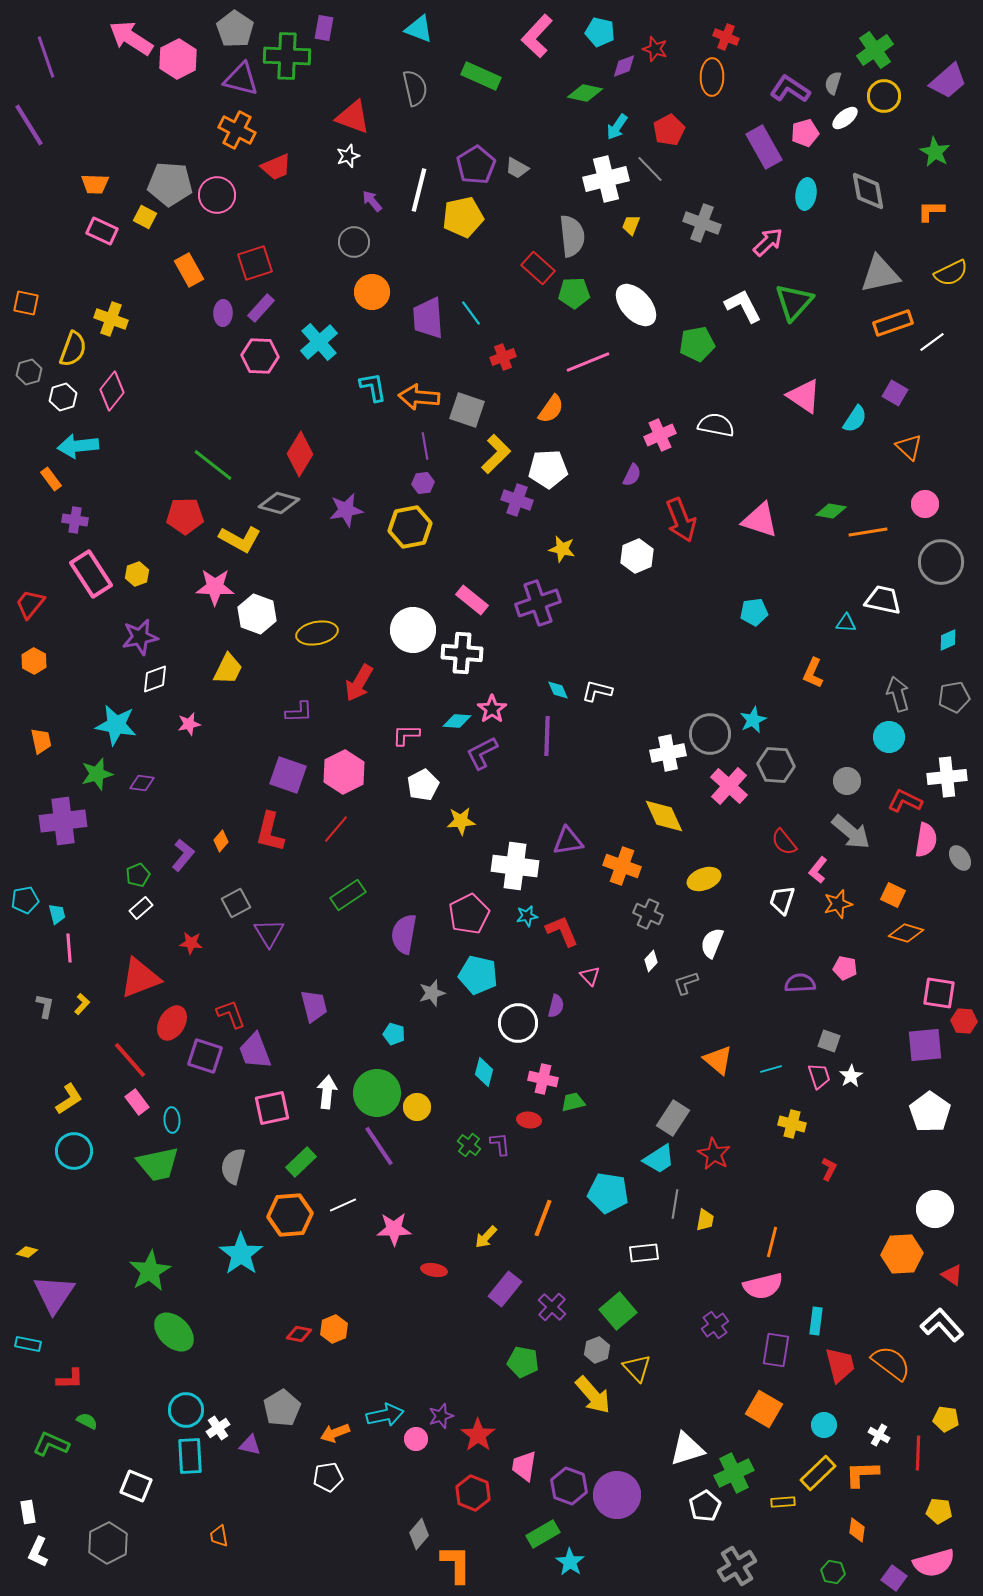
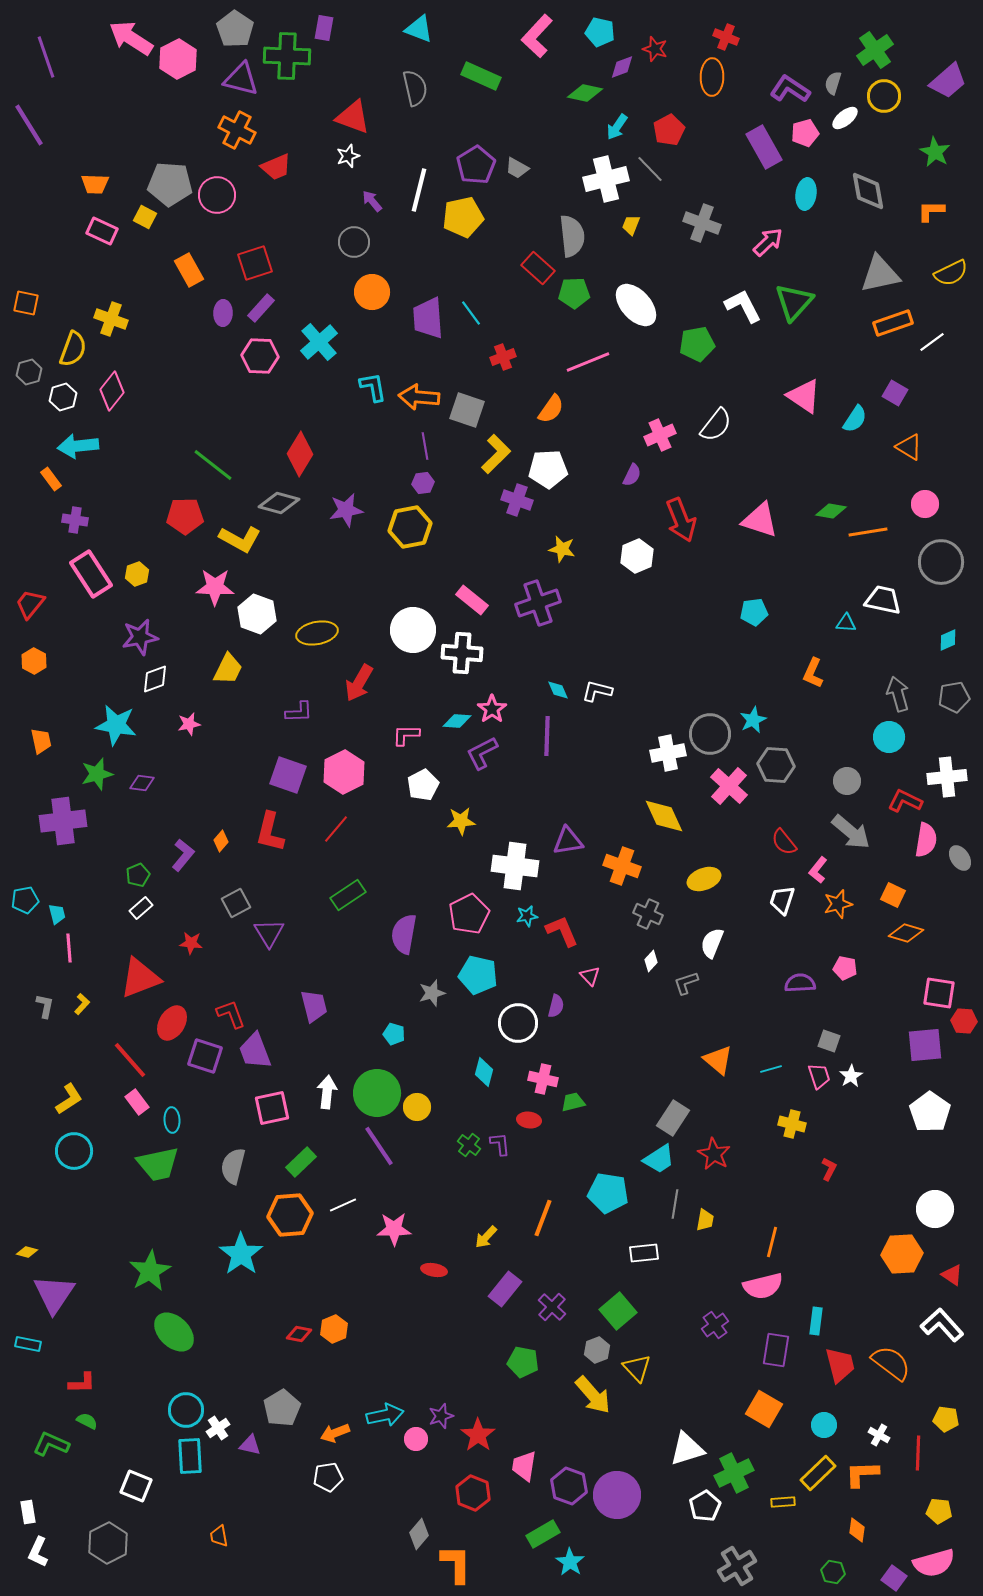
purple diamond at (624, 66): moved 2 px left, 1 px down
white semicircle at (716, 425): rotated 117 degrees clockwise
orange triangle at (909, 447): rotated 12 degrees counterclockwise
red L-shape at (70, 1379): moved 12 px right, 4 px down
